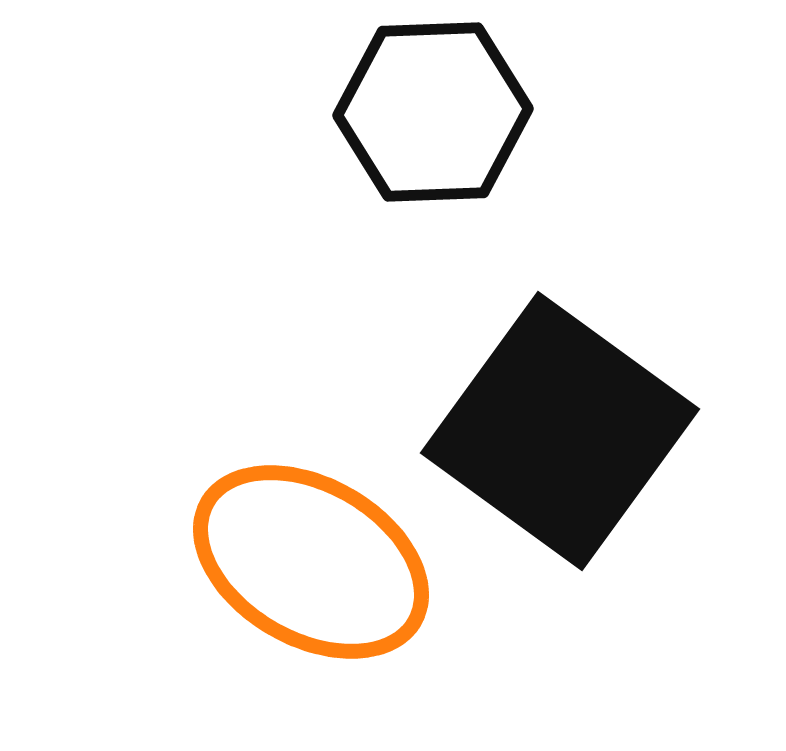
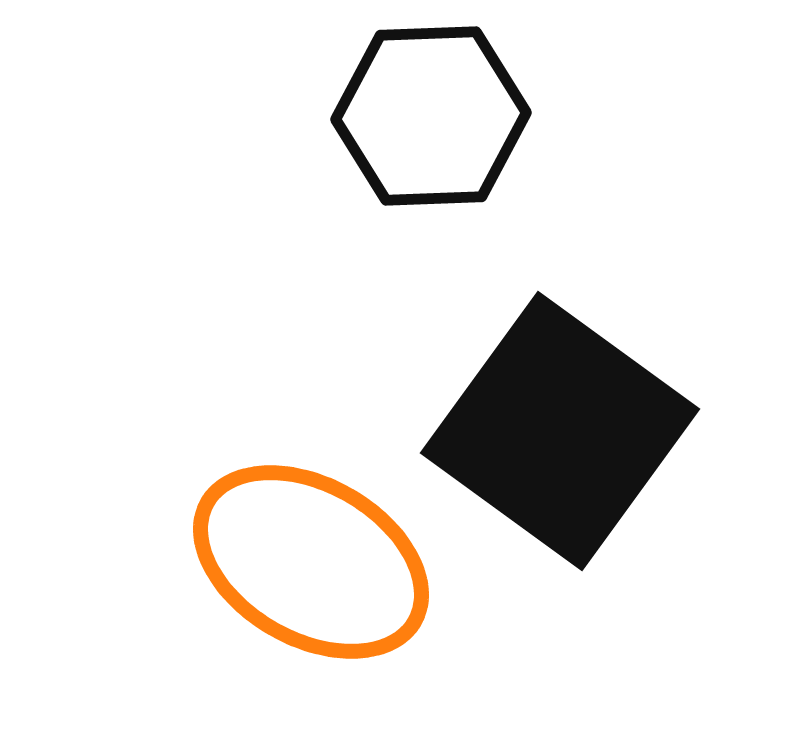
black hexagon: moved 2 px left, 4 px down
